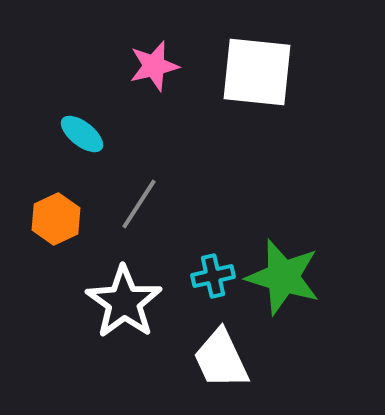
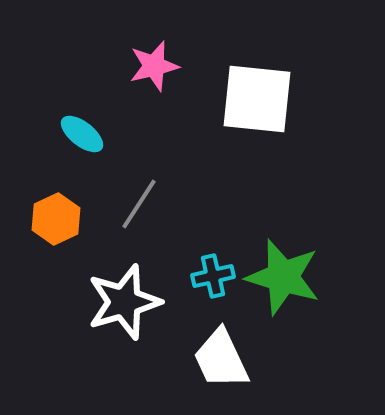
white square: moved 27 px down
white star: rotated 20 degrees clockwise
